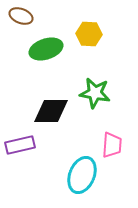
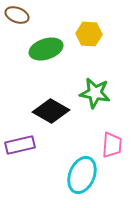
brown ellipse: moved 4 px left, 1 px up
black diamond: rotated 30 degrees clockwise
